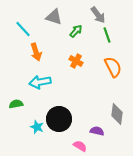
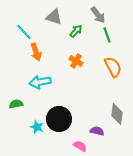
cyan line: moved 1 px right, 3 px down
